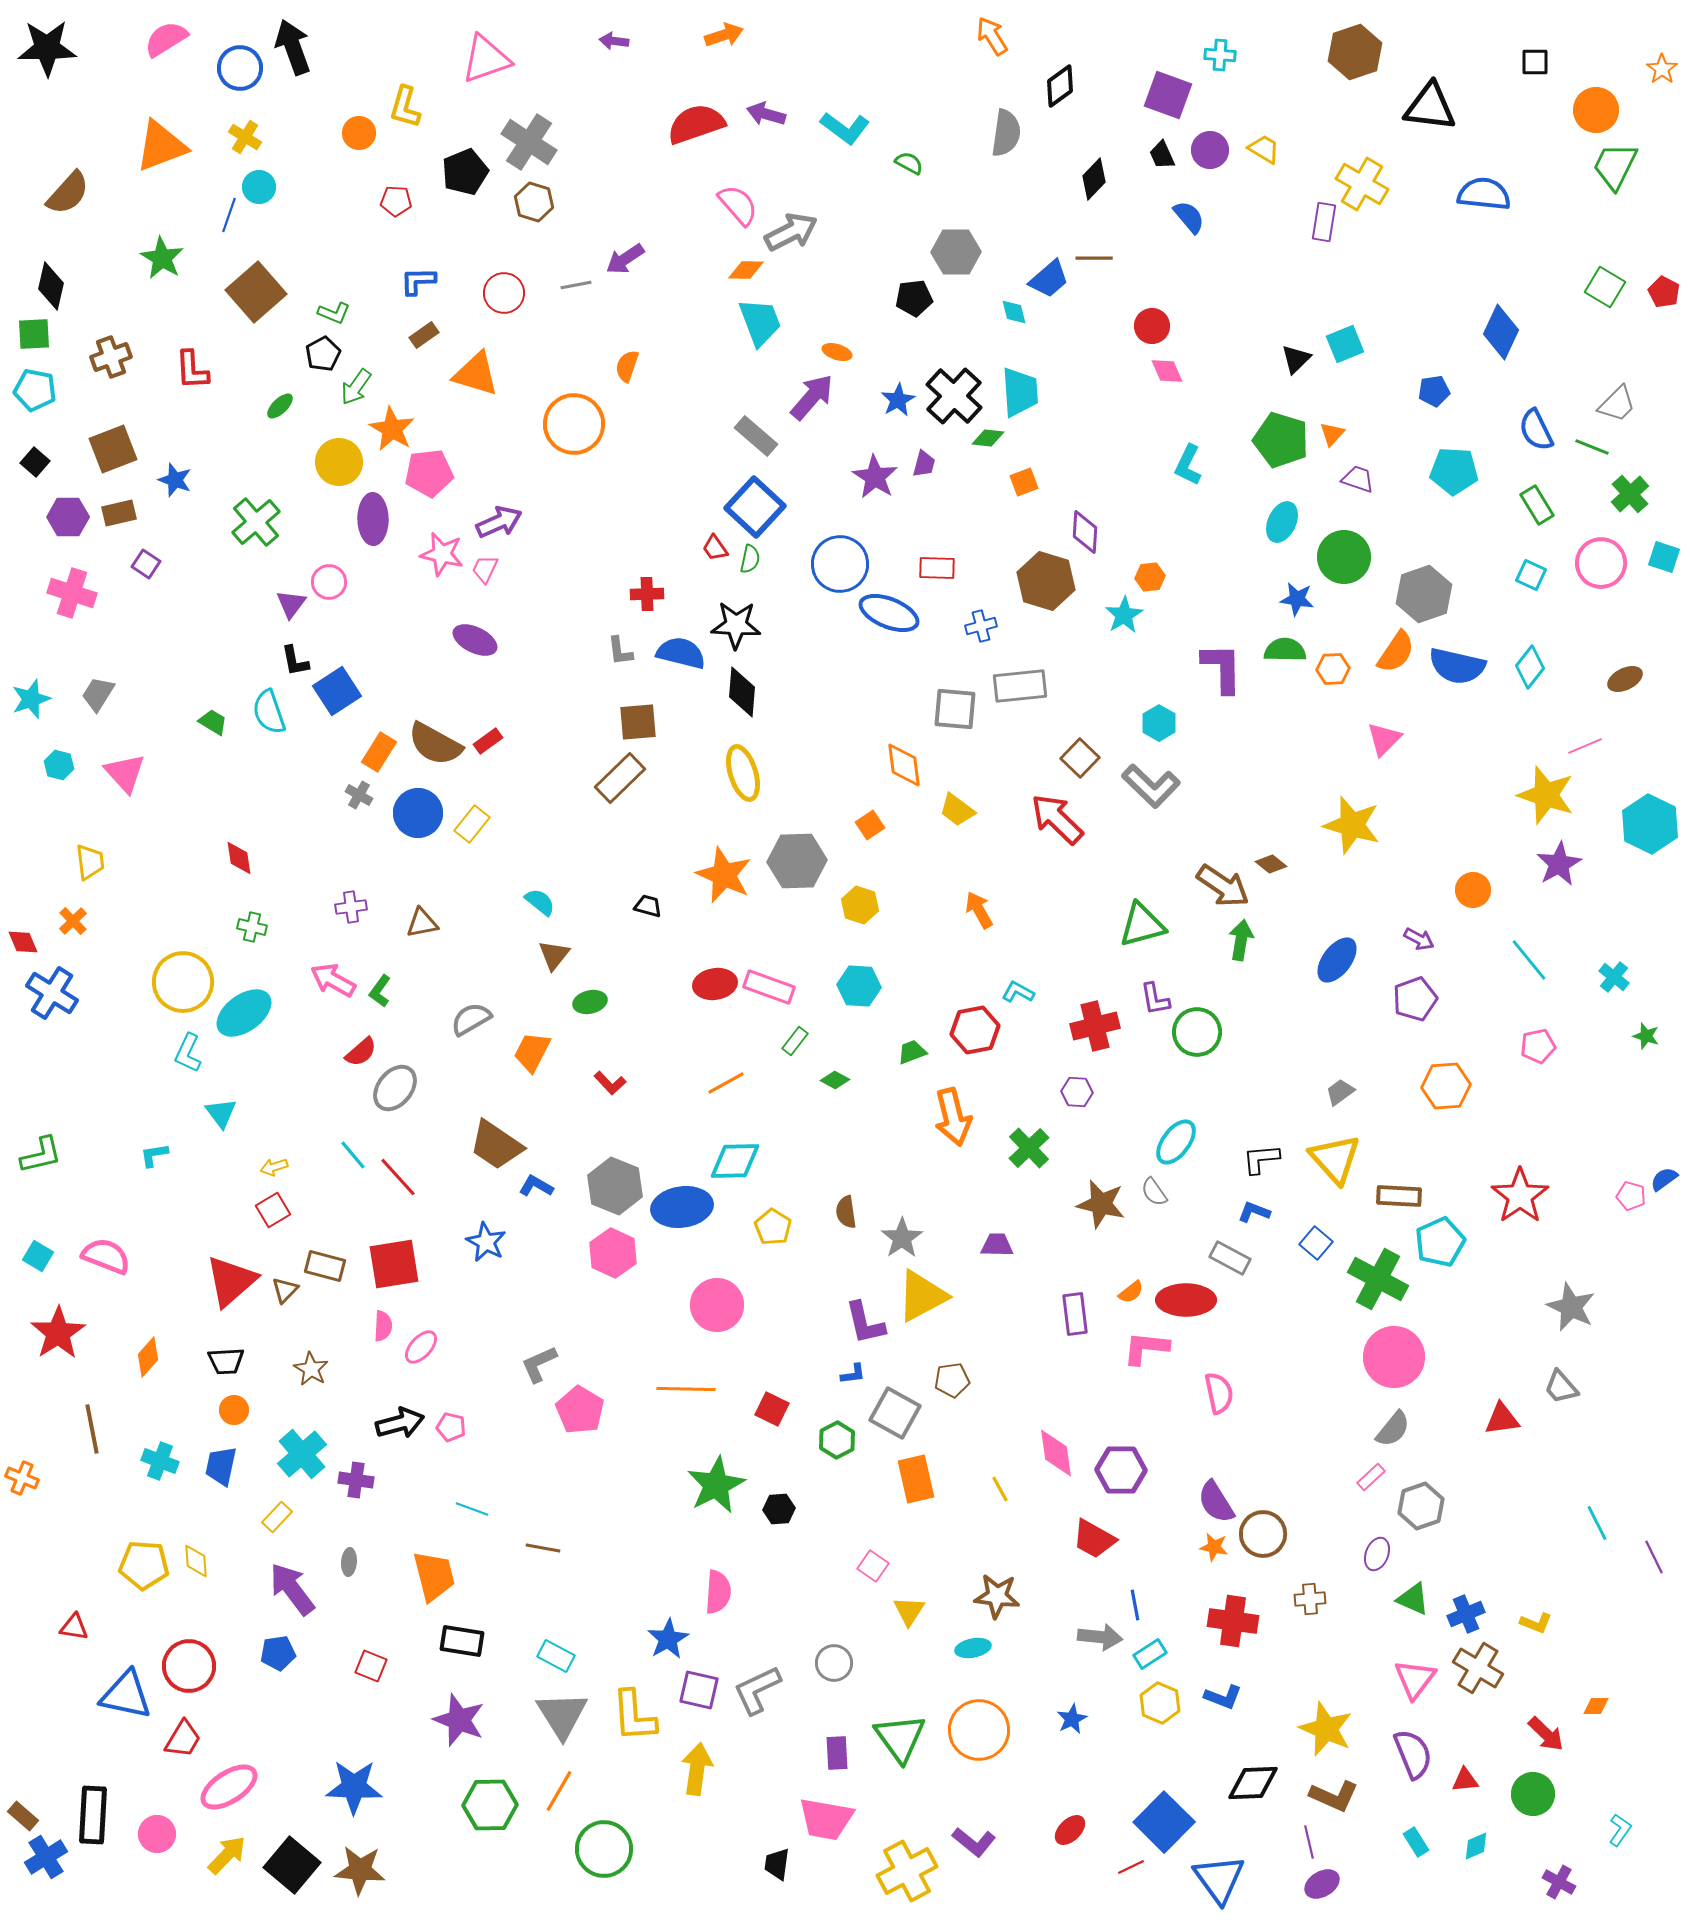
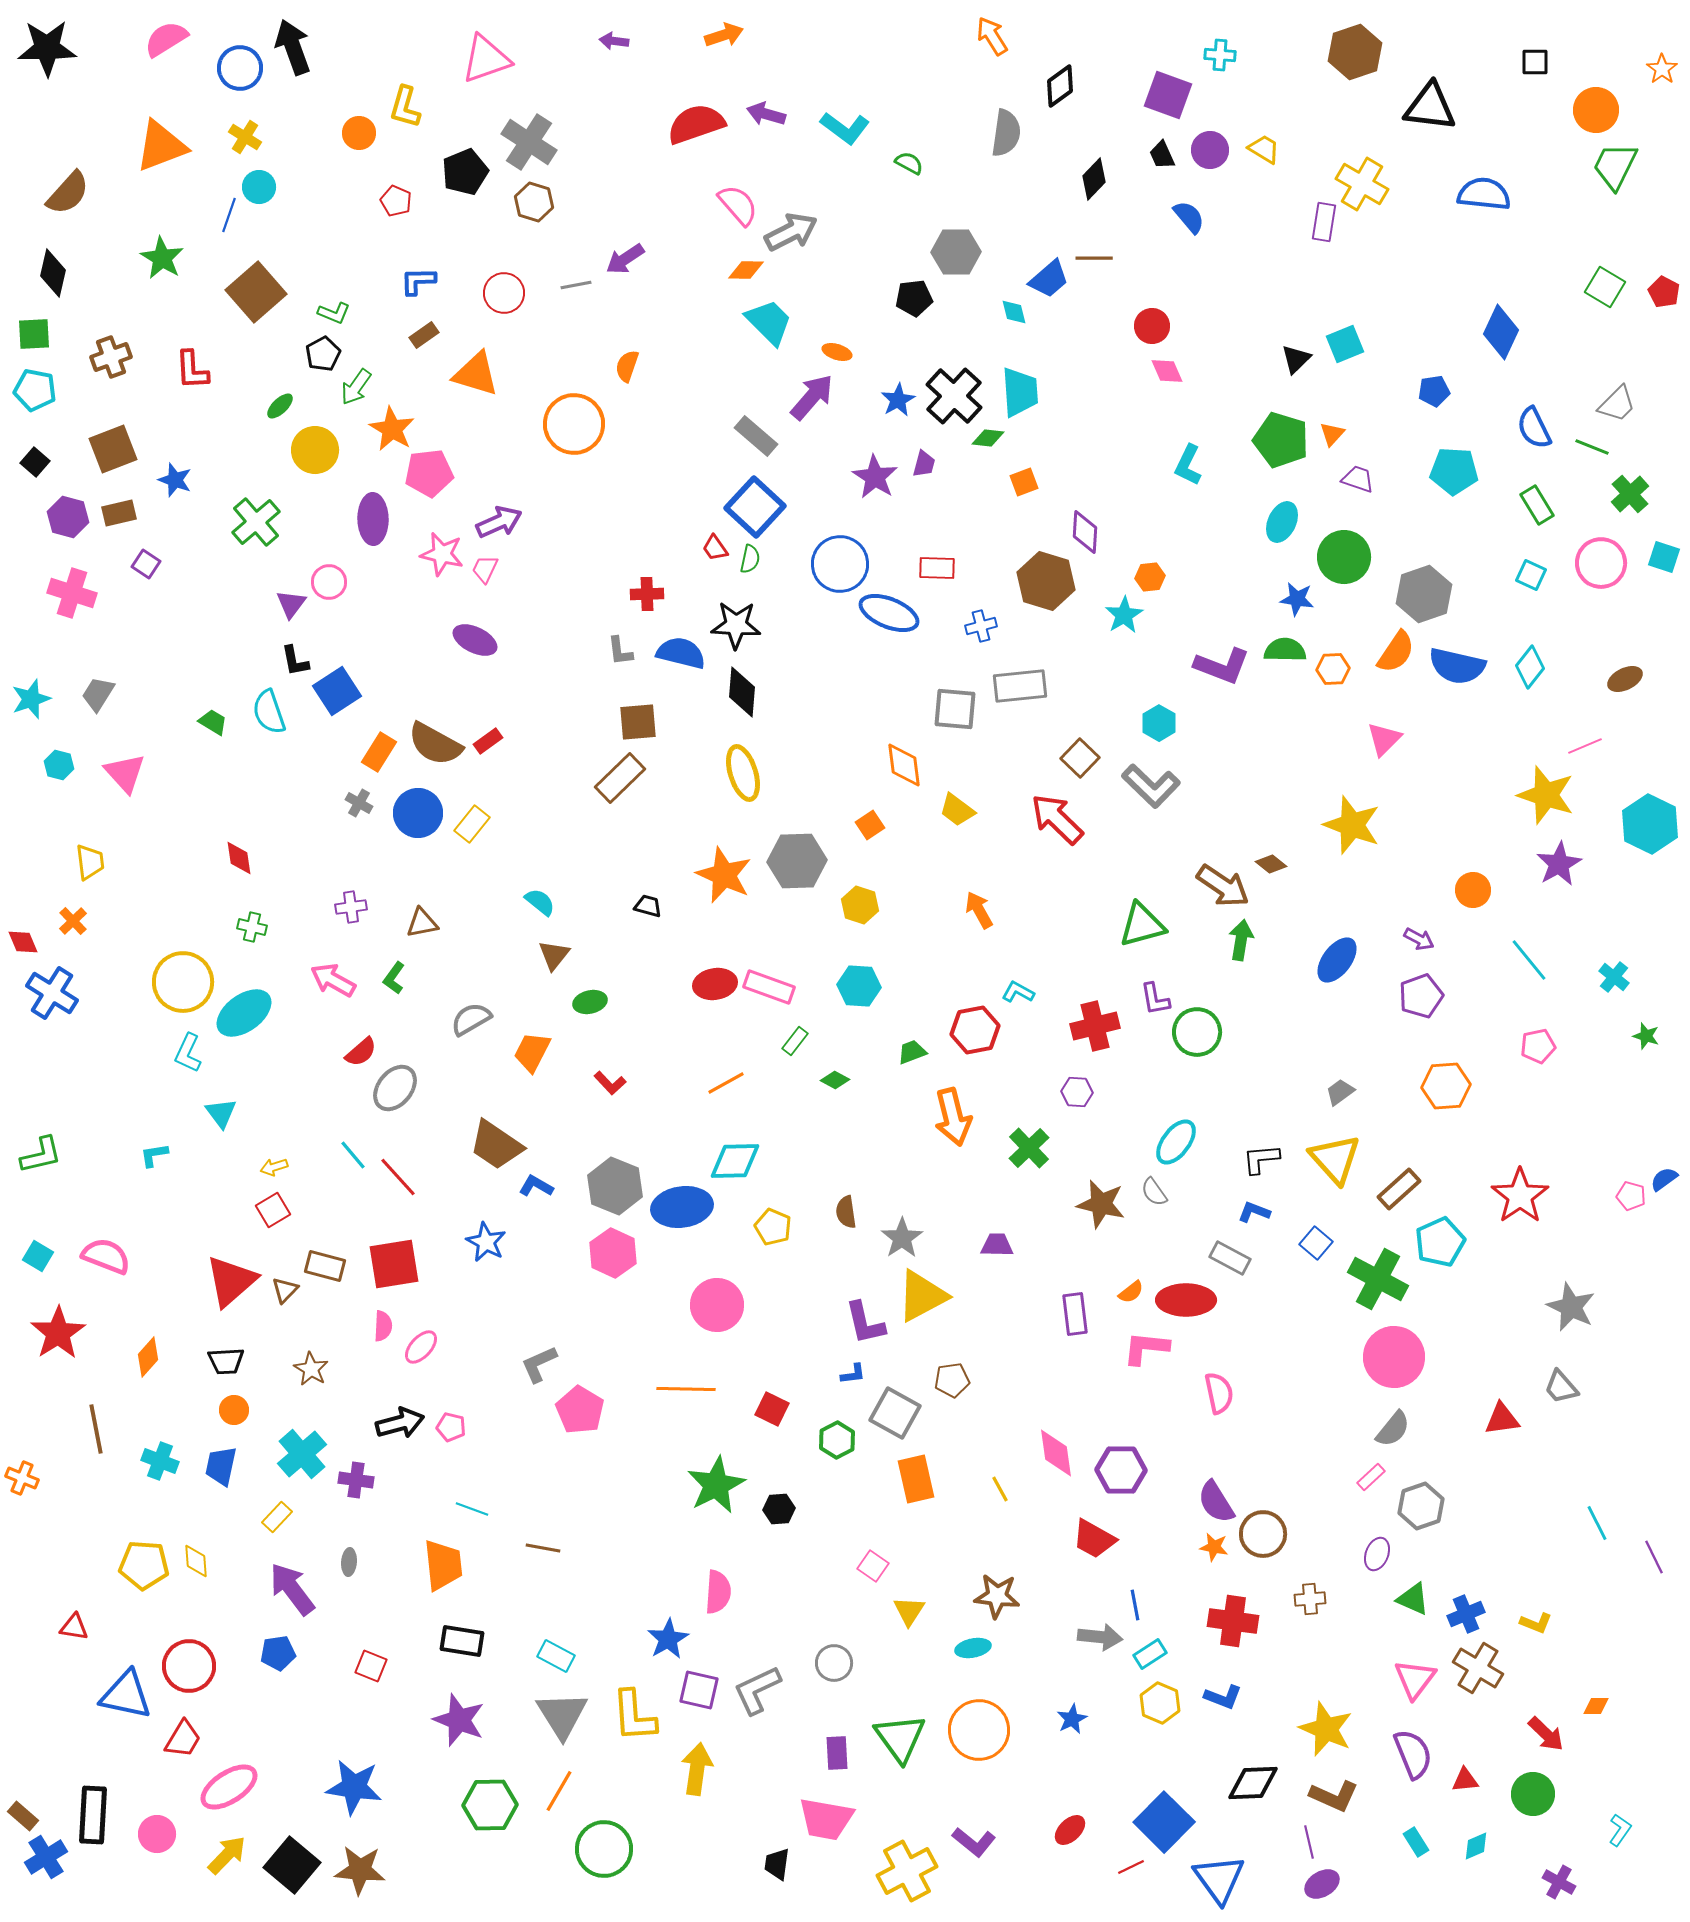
red pentagon at (396, 201): rotated 20 degrees clockwise
black diamond at (51, 286): moved 2 px right, 13 px up
cyan trapezoid at (760, 322): moved 9 px right; rotated 24 degrees counterclockwise
blue semicircle at (1536, 430): moved 2 px left, 2 px up
yellow circle at (339, 462): moved 24 px left, 12 px up
purple hexagon at (68, 517): rotated 15 degrees clockwise
purple L-shape at (1222, 668): moved 2 px up; rotated 112 degrees clockwise
gray cross at (359, 795): moved 8 px down
yellow star at (1352, 825): rotated 4 degrees clockwise
green L-shape at (380, 991): moved 14 px right, 13 px up
purple pentagon at (1415, 999): moved 6 px right, 3 px up
brown rectangle at (1399, 1196): moved 7 px up; rotated 45 degrees counterclockwise
yellow pentagon at (773, 1227): rotated 9 degrees counterclockwise
brown line at (92, 1429): moved 4 px right
orange trapezoid at (434, 1576): moved 9 px right, 11 px up; rotated 8 degrees clockwise
blue star at (354, 1787): rotated 6 degrees clockwise
